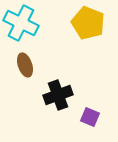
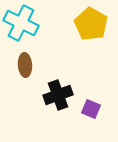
yellow pentagon: moved 3 px right, 1 px down; rotated 8 degrees clockwise
brown ellipse: rotated 15 degrees clockwise
purple square: moved 1 px right, 8 px up
